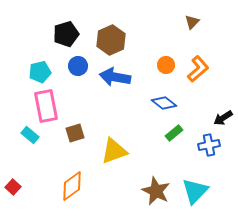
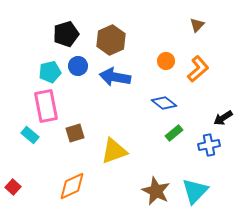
brown triangle: moved 5 px right, 3 px down
orange circle: moved 4 px up
cyan pentagon: moved 10 px right
orange diamond: rotated 12 degrees clockwise
